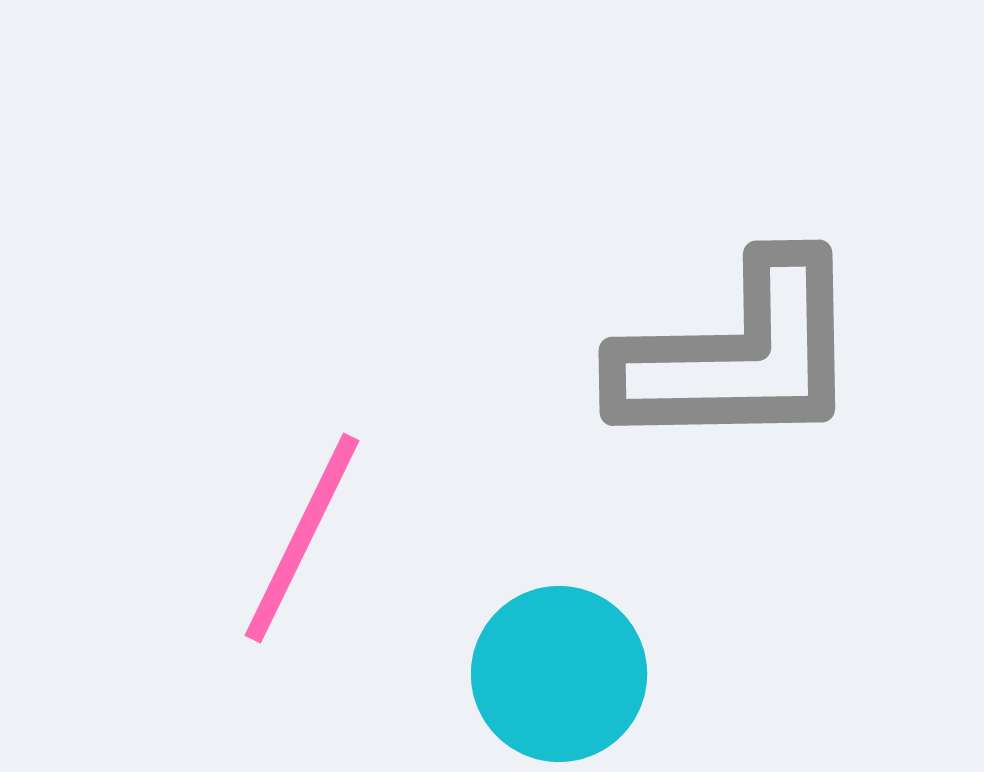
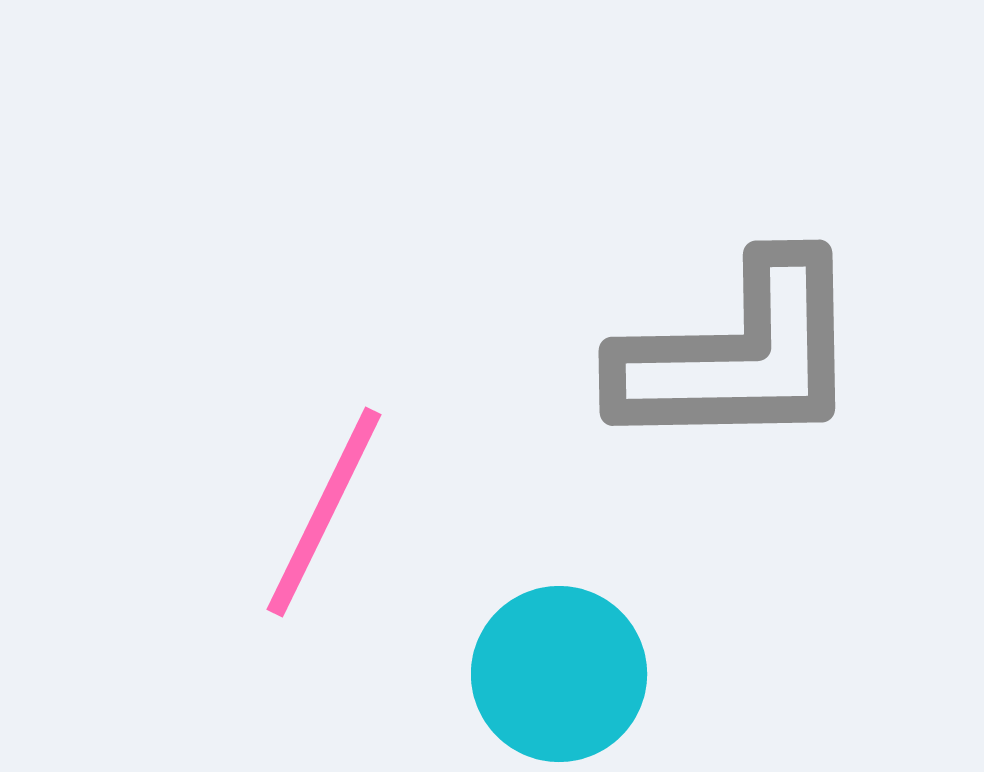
pink line: moved 22 px right, 26 px up
